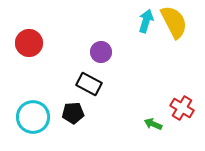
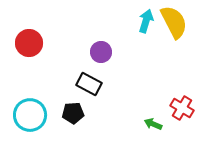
cyan circle: moved 3 px left, 2 px up
